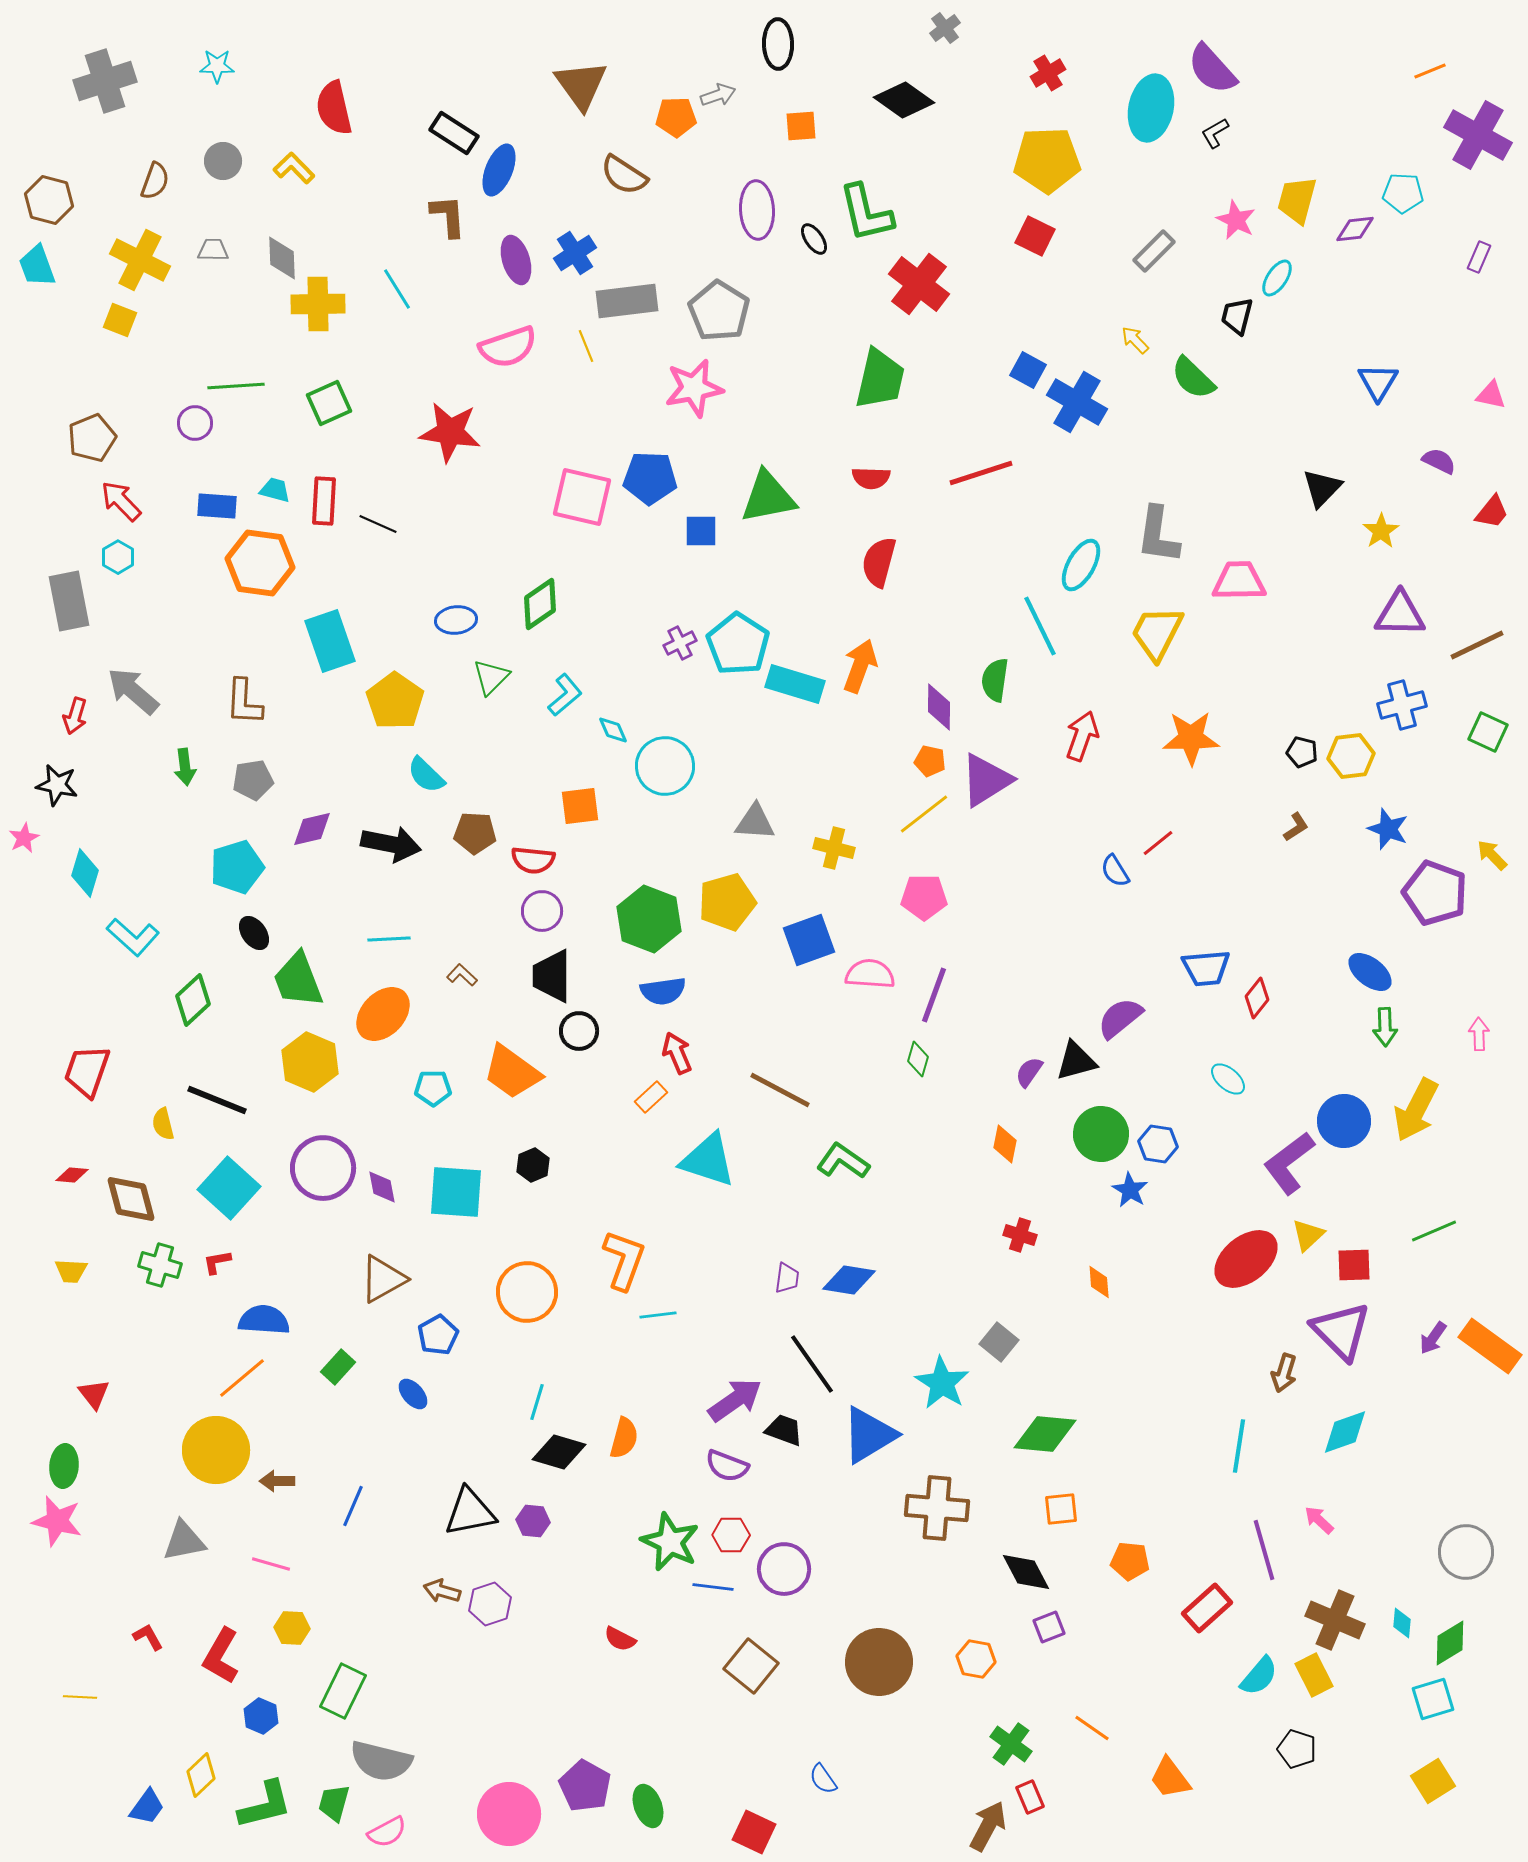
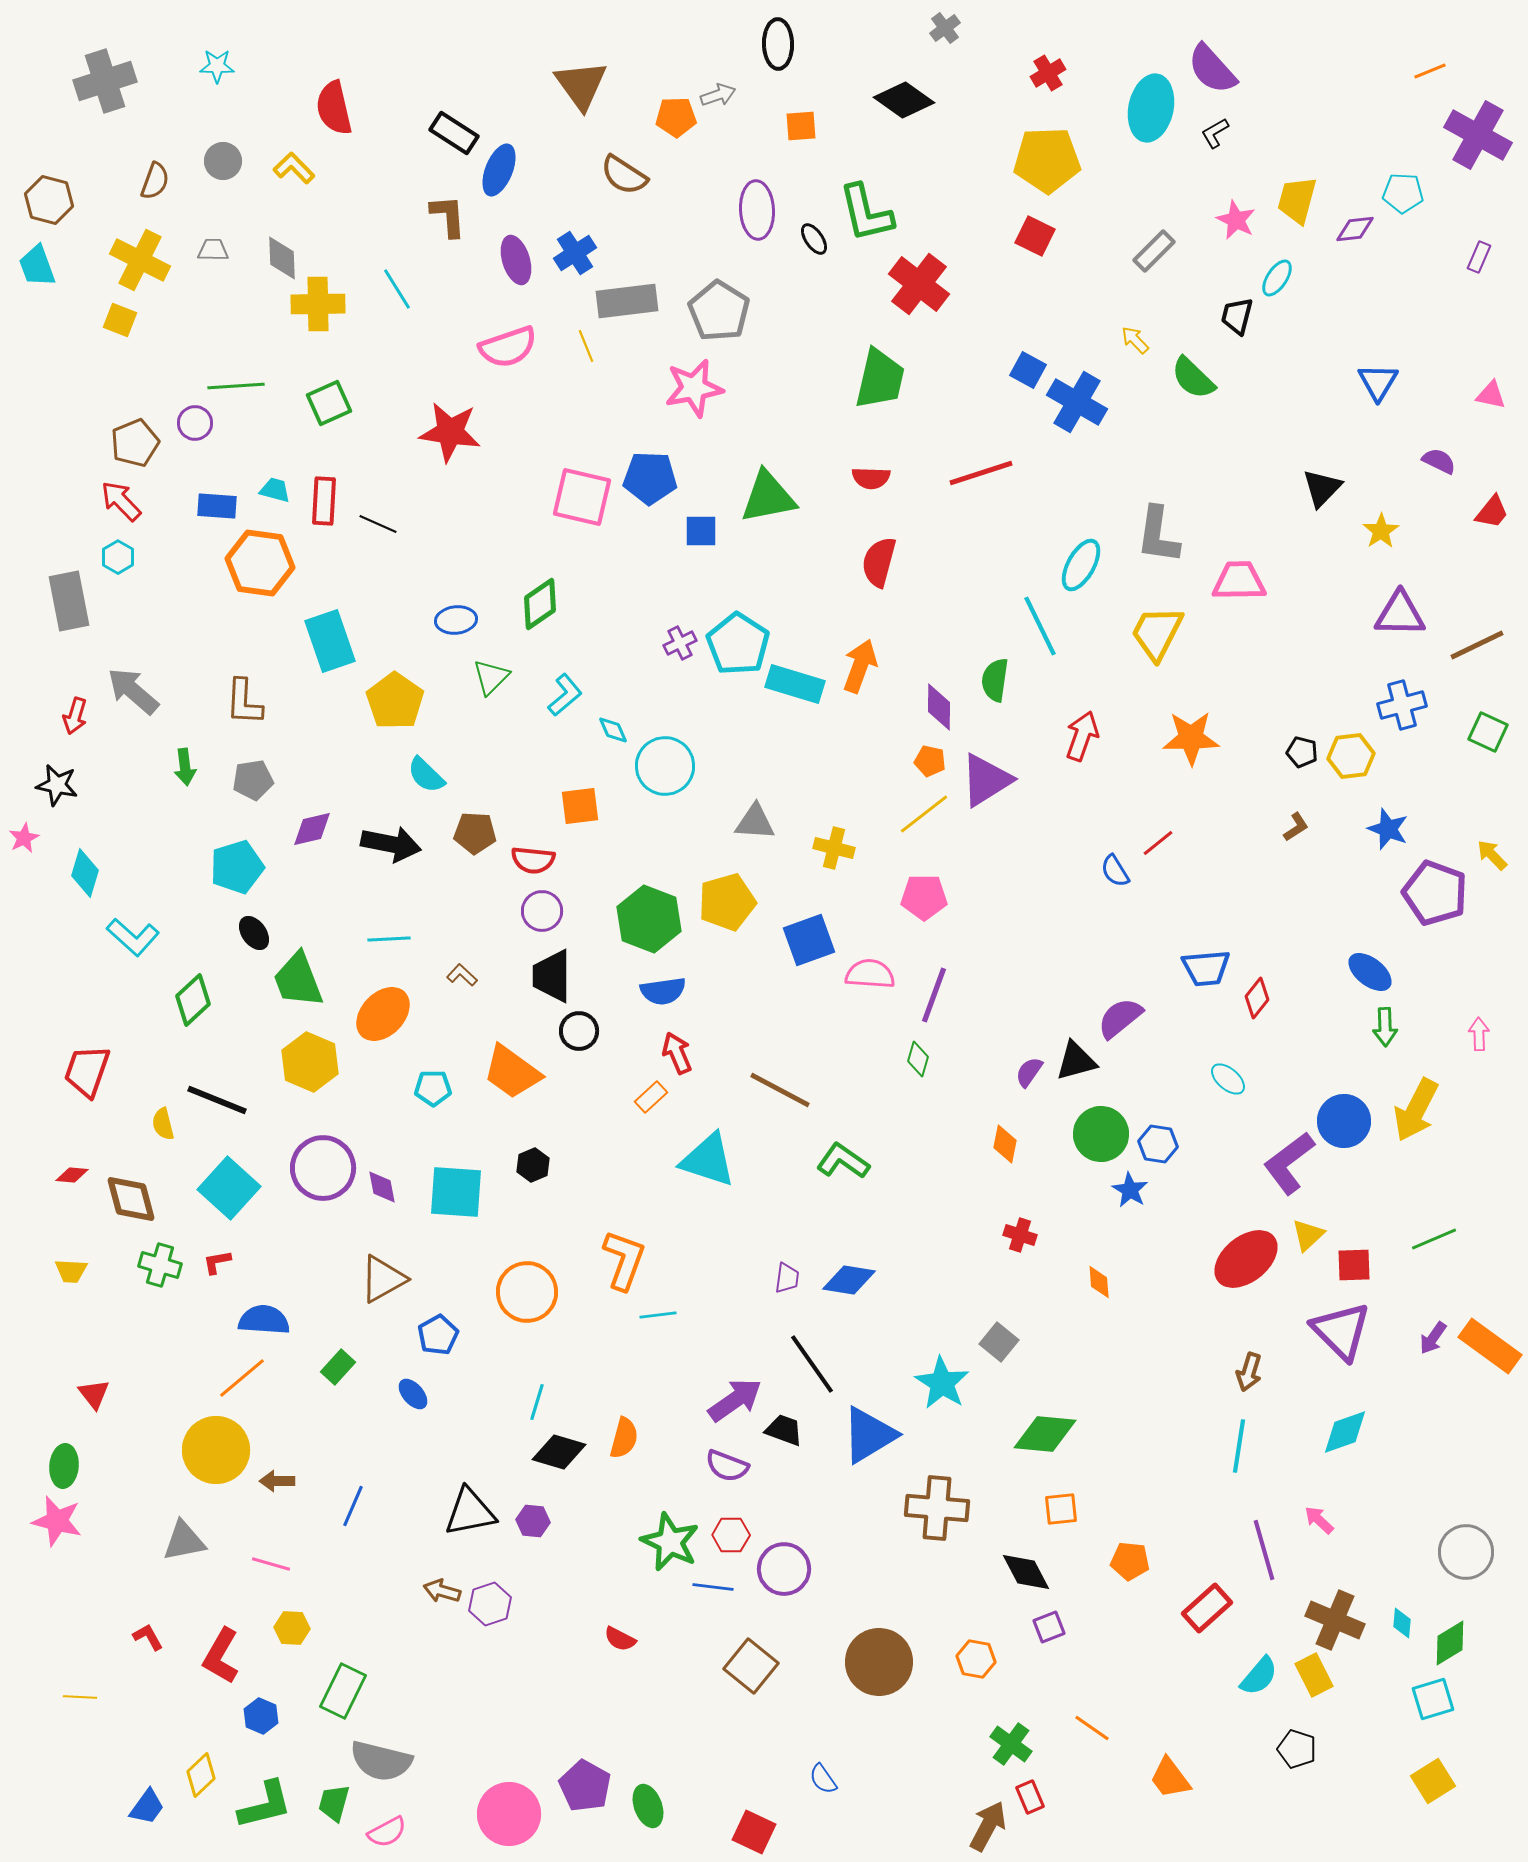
brown pentagon at (92, 438): moved 43 px right, 5 px down
green line at (1434, 1231): moved 8 px down
brown arrow at (1284, 1373): moved 35 px left, 1 px up
